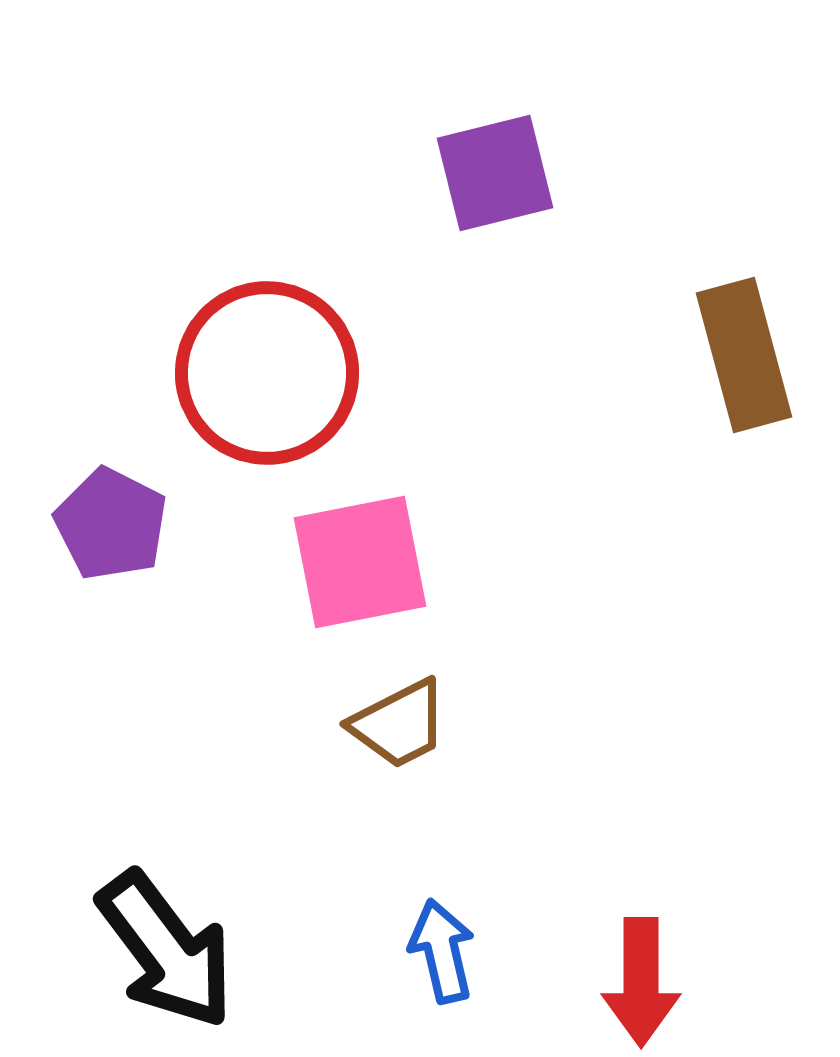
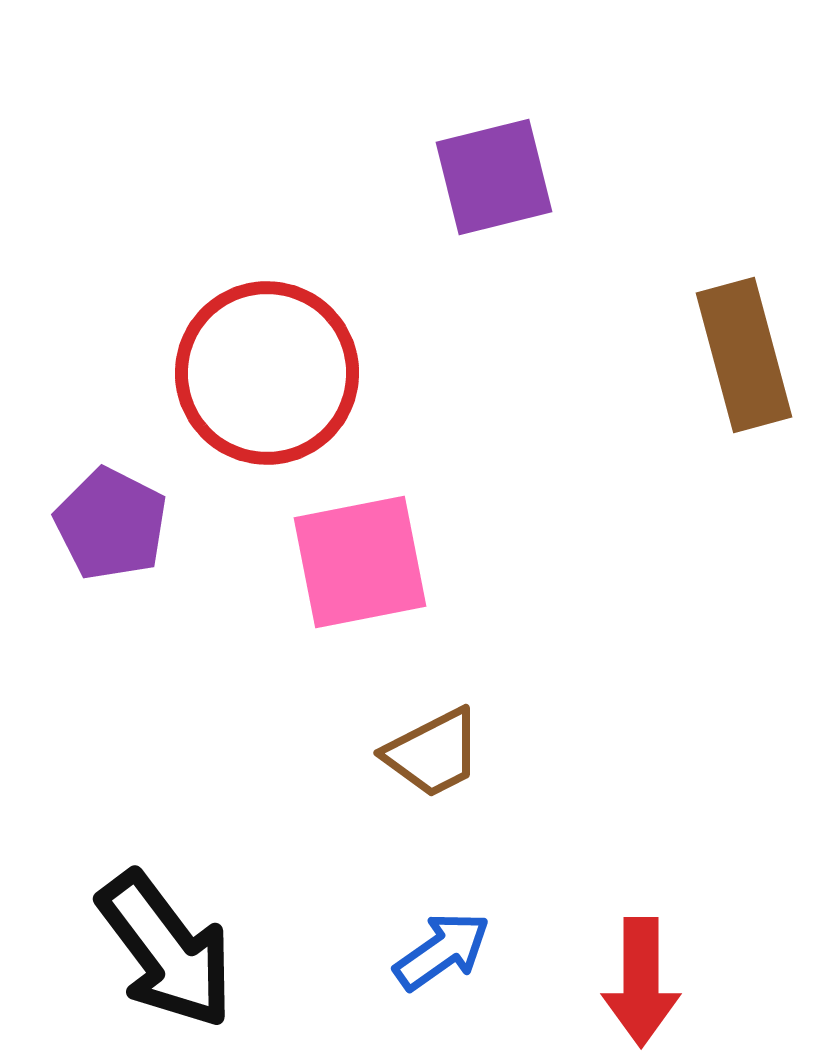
purple square: moved 1 px left, 4 px down
brown trapezoid: moved 34 px right, 29 px down
blue arrow: rotated 68 degrees clockwise
